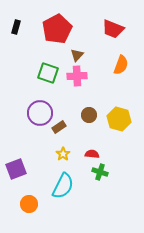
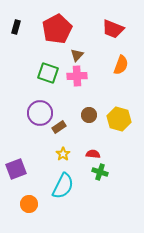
red semicircle: moved 1 px right
